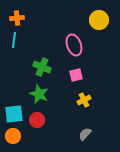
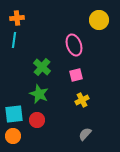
green cross: rotated 18 degrees clockwise
yellow cross: moved 2 px left
